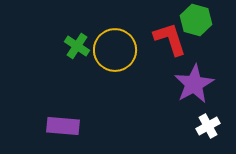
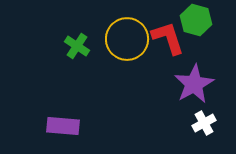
red L-shape: moved 2 px left, 1 px up
yellow circle: moved 12 px right, 11 px up
white cross: moved 4 px left, 3 px up
